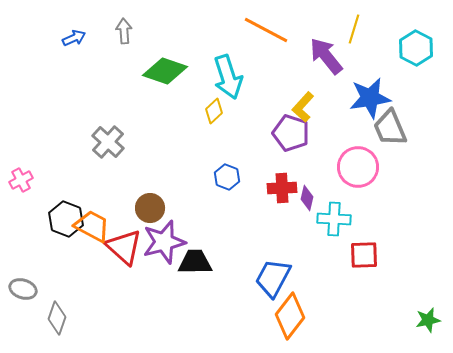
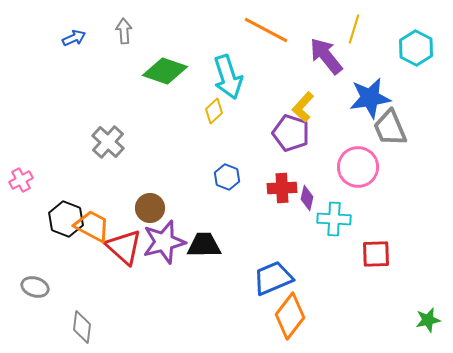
red square: moved 12 px right, 1 px up
black trapezoid: moved 9 px right, 17 px up
blue trapezoid: rotated 39 degrees clockwise
gray ellipse: moved 12 px right, 2 px up
gray diamond: moved 25 px right, 9 px down; rotated 12 degrees counterclockwise
